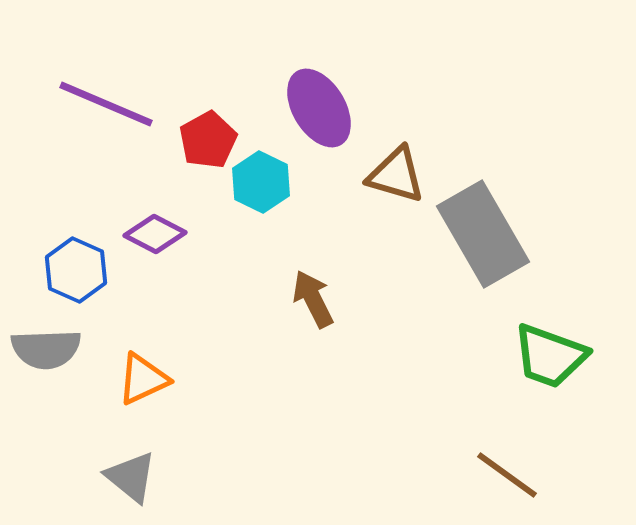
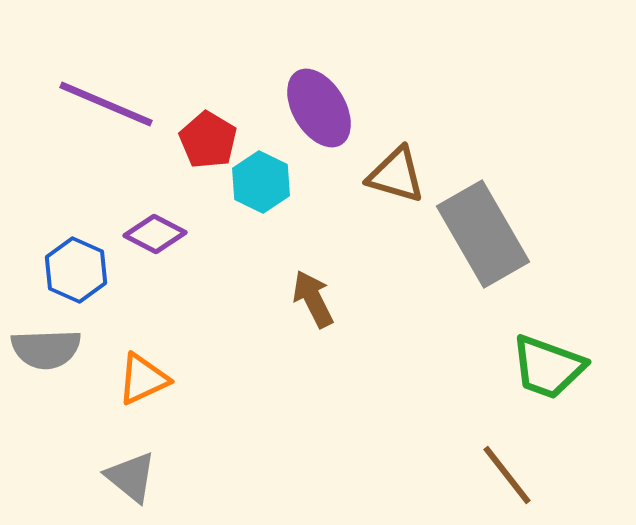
red pentagon: rotated 12 degrees counterclockwise
green trapezoid: moved 2 px left, 11 px down
brown line: rotated 16 degrees clockwise
